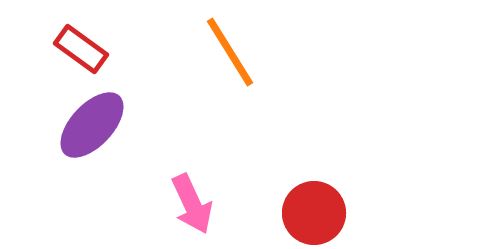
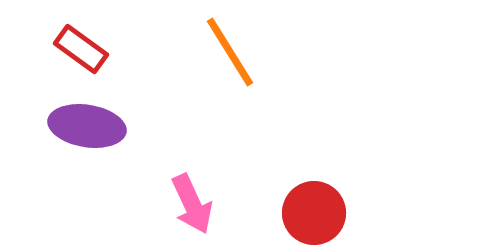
purple ellipse: moved 5 px left, 1 px down; rotated 56 degrees clockwise
